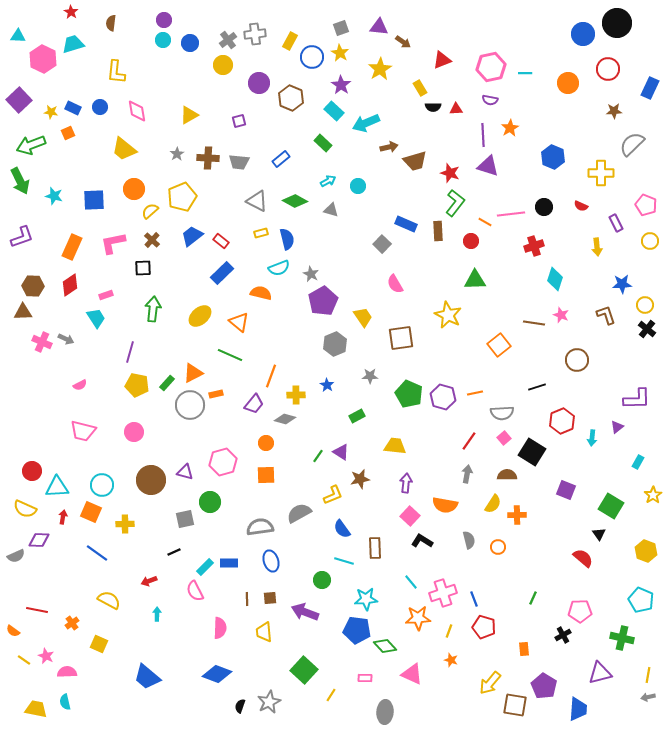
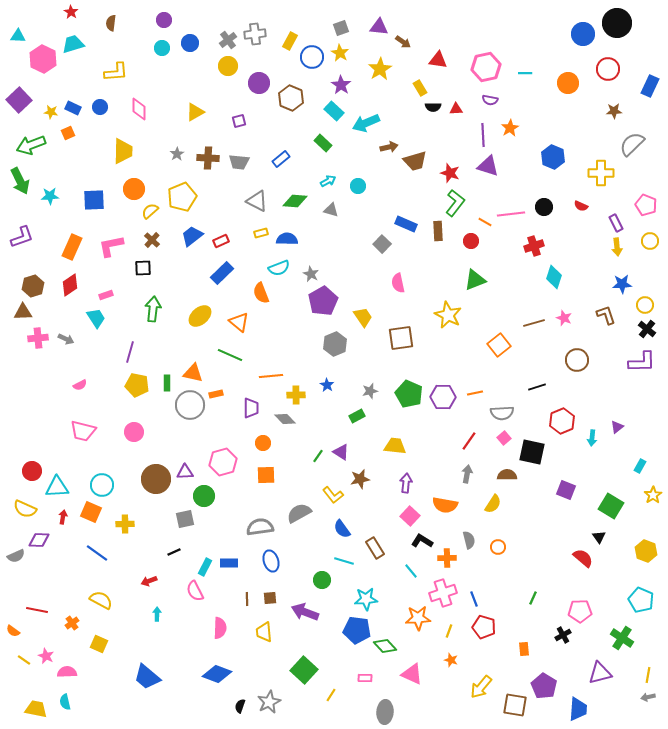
cyan circle at (163, 40): moved 1 px left, 8 px down
red triangle at (442, 60): moved 4 px left; rotated 30 degrees clockwise
yellow circle at (223, 65): moved 5 px right, 1 px down
pink hexagon at (491, 67): moved 5 px left
yellow L-shape at (116, 72): rotated 100 degrees counterclockwise
blue rectangle at (650, 88): moved 2 px up
pink diamond at (137, 111): moved 2 px right, 2 px up; rotated 10 degrees clockwise
yellow triangle at (189, 115): moved 6 px right, 3 px up
yellow trapezoid at (124, 149): moved 1 px left, 2 px down; rotated 128 degrees counterclockwise
cyan star at (54, 196): moved 4 px left; rotated 18 degrees counterclockwise
green diamond at (295, 201): rotated 25 degrees counterclockwise
blue semicircle at (287, 239): rotated 75 degrees counterclockwise
red rectangle at (221, 241): rotated 63 degrees counterclockwise
pink L-shape at (113, 243): moved 2 px left, 3 px down
yellow arrow at (597, 247): moved 20 px right
cyan diamond at (555, 279): moved 1 px left, 2 px up
green triangle at (475, 280): rotated 20 degrees counterclockwise
pink semicircle at (395, 284): moved 3 px right, 1 px up; rotated 18 degrees clockwise
brown hexagon at (33, 286): rotated 20 degrees counterclockwise
orange semicircle at (261, 293): rotated 125 degrees counterclockwise
pink star at (561, 315): moved 3 px right, 3 px down
brown line at (534, 323): rotated 25 degrees counterclockwise
pink cross at (42, 342): moved 4 px left, 4 px up; rotated 30 degrees counterclockwise
orange triangle at (193, 373): rotated 40 degrees clockwise
orange line at (271, 376): rotated 65 degrees clockwise
gray star at (370, 376): moved 15 px down; rotated 14 degrees counterclockwise
green rectangle at (167, 383): rotated 42 degrees counterclockwise
purple hexagon at (443, 397): rotated 15 degrees counterclockwise
purple L-shape at (637, 399): moved 5 px right, 37 px up
purple trapezoid at (254, 404): moved 3 px left, 4 px down; rotated 40 degrees counterclockwise
gray diamond at (285, 419): rotated 30 degrees clockwise
orange circle at (266, 443): moved 3 px left
black square at (532, 452): rotated 20 degrees counterclockwise
cyan rectangle at (638, 462): moved 2 px right, 4 px down
purple triangle at (185, 472): rotated 18 degrees counterclockwise
brown circle at (151, 480): moved 5 px right, 1 px up
yellow L-shape at (333, 495): rotated 75 degrees clockwise
green circle at (210, 502): moved 6 px left, 6 px up
orange cross at (517, 515): moved 70 px left, 43 px down
black triangle at (599, 534): moved 3 px down
brown rectangle at (375, 548): rotated 30 degrees counterclockwise
cyan rectangle at (205, 567): rotated 18 degrees counterclockwise
cyan line at (411, 582): moved 11 px up
yellow semicircle at (109, 600): moved 8 px left
green cross at (622, 638): rotated 20 degrees clockwise
yellow arrow at (490, 683): moved 9 px left, 4 px down
